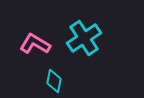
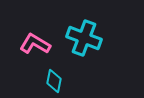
cyan cross: rotated 36 degrees counterclockwise
